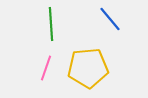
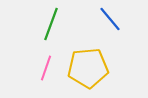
green line: rotated 24 degrees clockwise
